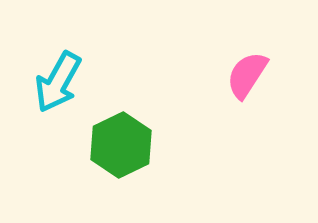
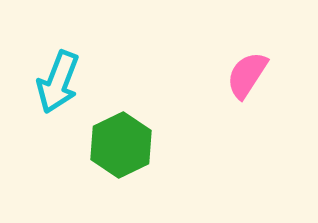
cyan arrow: rotated 8 degrees counterclockwise
